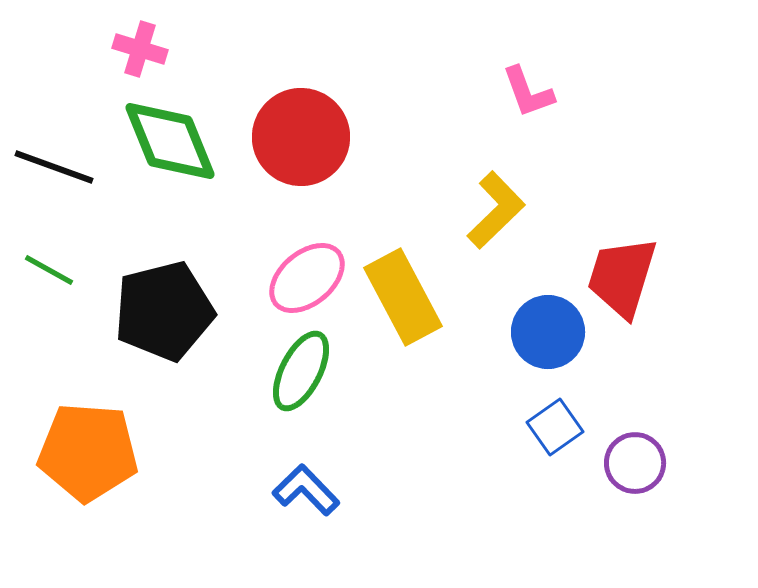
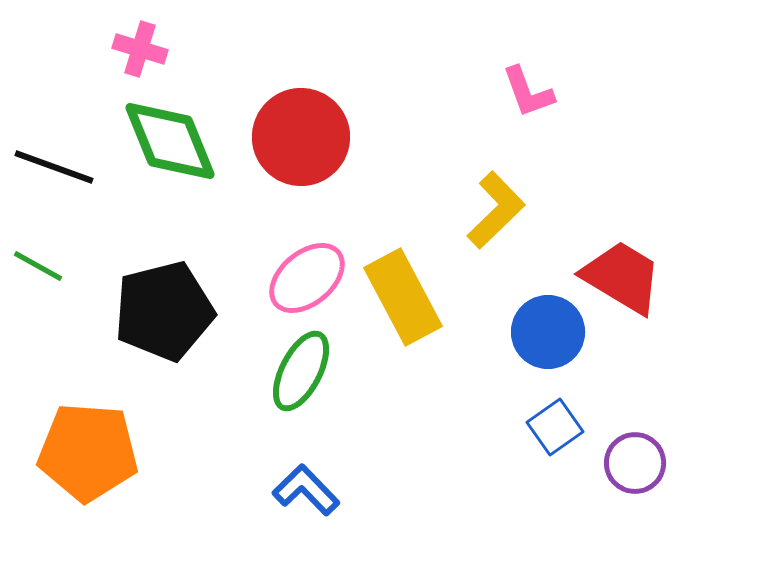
green line: moved 11 px left, 4 px up
red trapezoid: rotated 104 degrees clockwise
